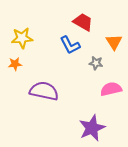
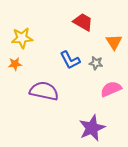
blue L-shape: moved 15 px down
pink semicircle: rotated 10 degrees counterclockwise
